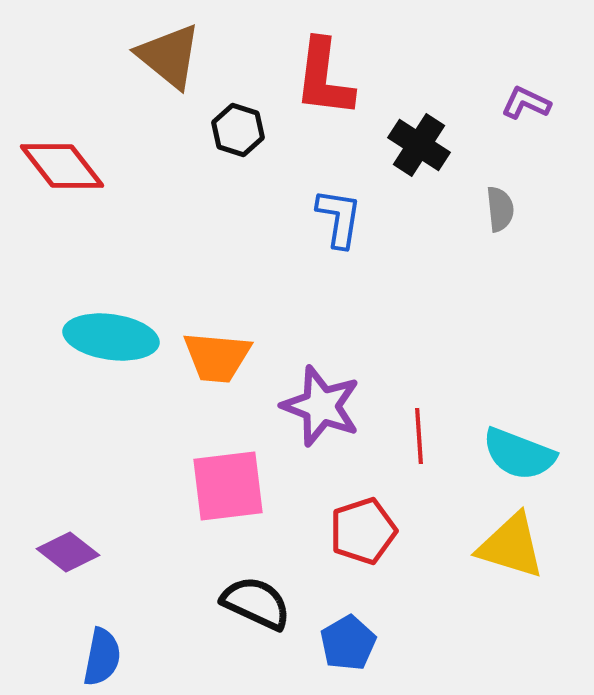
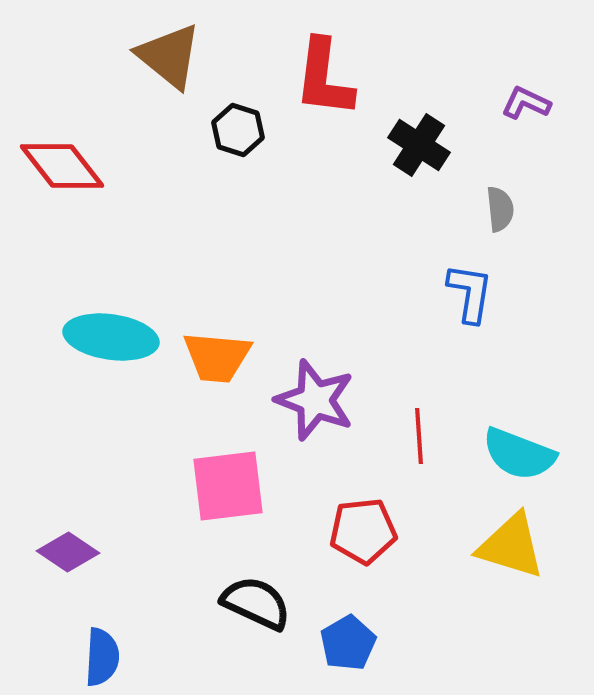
blue L-shape: moved 131 px right, 75 px down
purple star: moved 6 px left, 6 px up
red pentagon: rotated 12 degrees clockwise
purple diamond: rotated 4 degrees counterclockwise
blue semicircle: rotated 8 degrees counterclockwise
